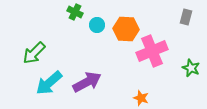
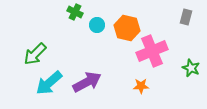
orange hexagon: moved 1 px right, 1 px up; rotated 10 degrees clockwise
green arrow: moved 1 px right, 1 px down
orange star: moved 12 px up; rotated 21 degrees counterclockwise
